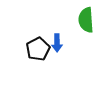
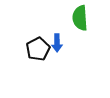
green semicircle: moved 6 px left, 2 px up
